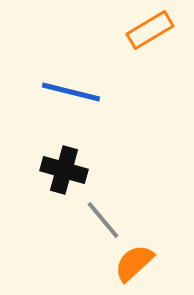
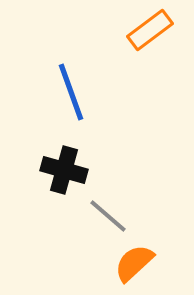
orange rectangle: rotated 6 degrees counterclockwise
blue line: rotated 56 degrees clockwise
gray line: moved 5 px right, 4 px up; rotated 9 degrees counterclockwise
